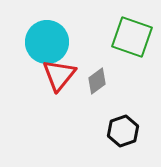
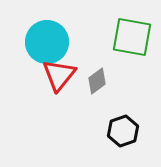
green square: rotated 9 degrees counterclockwise
